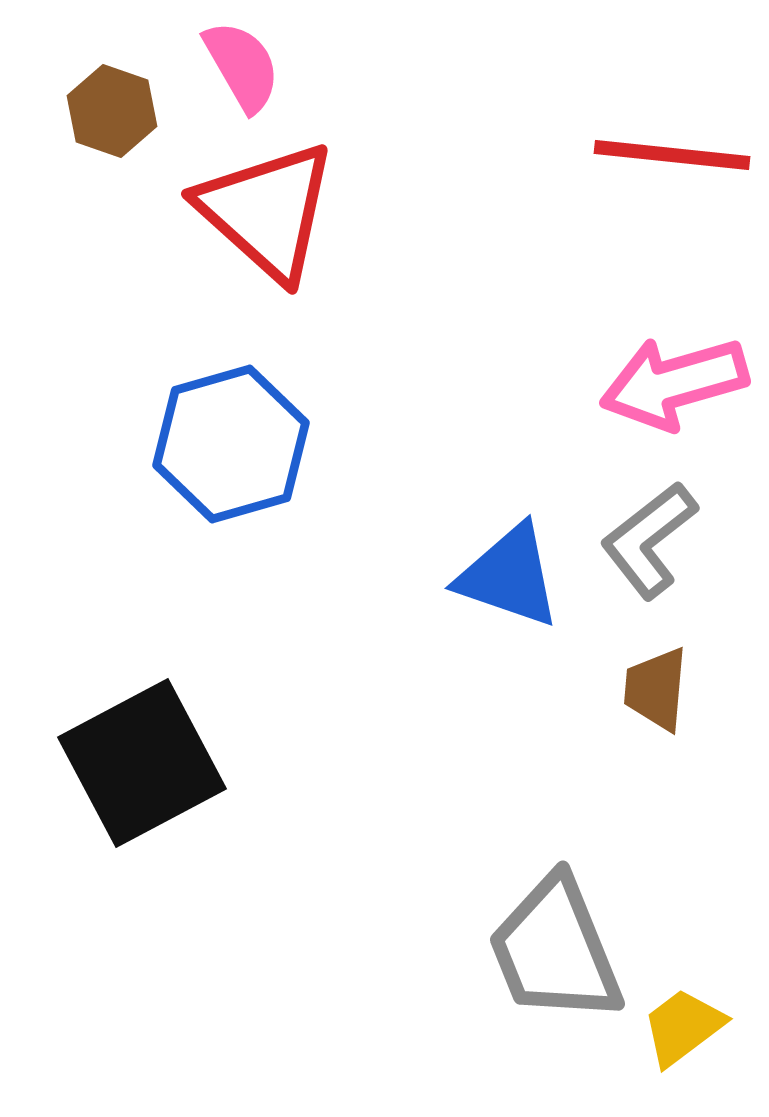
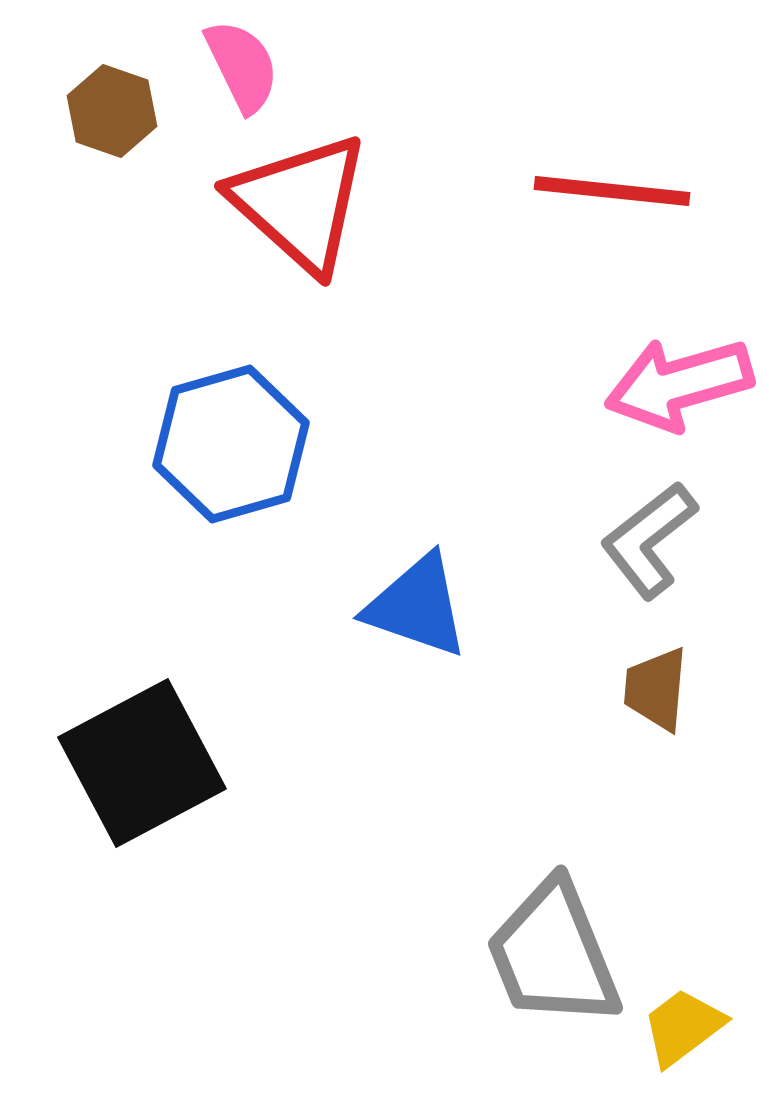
pink semicircle: rotated 4 degrees clockwise
red line: moved 60 px left, 36 px down
red triangle: moved 33 px right, 8 px up
pink arrow: moved 5 px right, 1 px down
blue triangle: moved 92 px left, 30 px down
gray trapezoid: moved 2 px left, 4 px down
